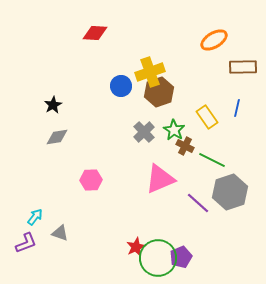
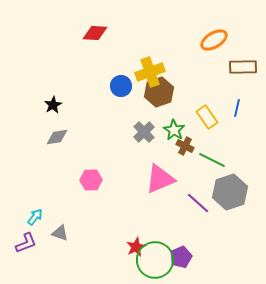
green circle: moved 3 px left, 2 px down
